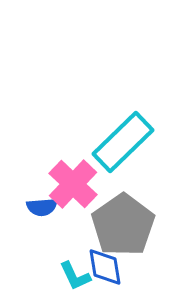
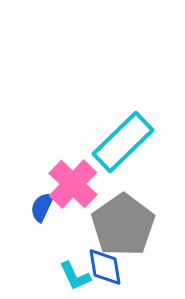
blue semicircle: rotated 120 degrees clockwise
